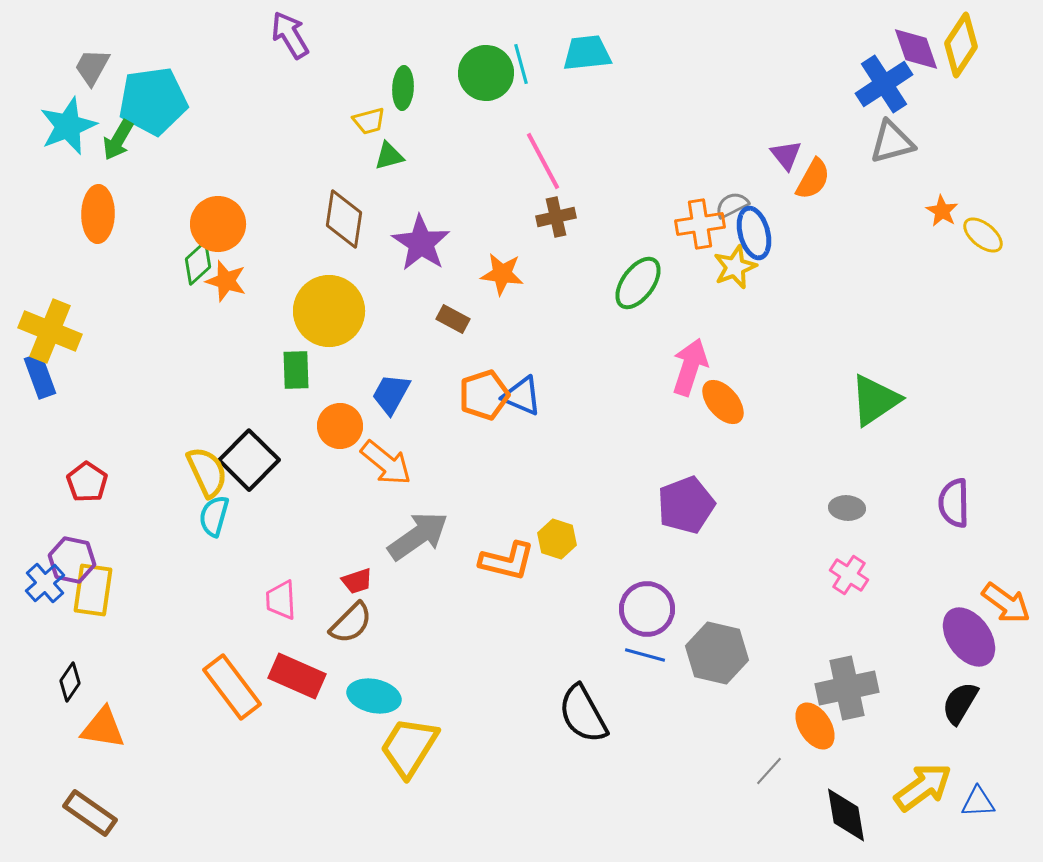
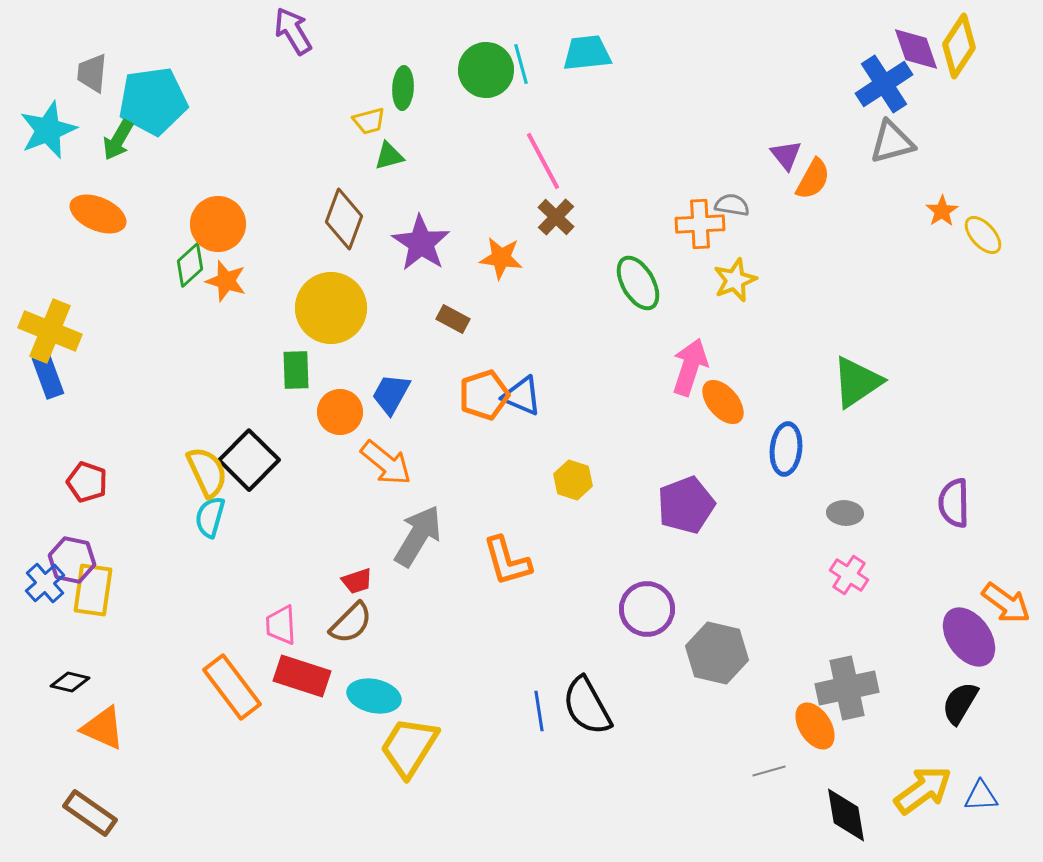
purple arrow at (290, 35): moved 3 px right, 4 px up
yellow diamond at (961, 45): moved 2 px left, 1 px down
gray trapezoid at (92, 67): moved 6 px down; rotated 24 degrees counterclockwise
green circle at (486, 73): moved 3 px up
cyan star at (68, 126): moved 20 px left, 4 px down
gray semicircle at (732, 205): rotated 36 degrees clockwise
orange star at (942, 211): rotated 8 degrees clockwise
orange ellipse at (98, 214): rotated 68 degrees counterclockwise
brown cross at (556, 217): rotated 33 degrees counterclockwise
brown diamond at (344, 219): rotated 12 degrees clockwise
orange cross at (700, 224): rotated 6 degrees clockwise
blue ellipse at (754, 233): moved 32 px right, 216 px down; rotated 21 degrees clockwise
yellow ellipse at (983, 235): rotated 9 degrees clockwise
green diamond at (198, 263): moved 8 px left, 2 px down
yellow star at (735, 267): moved 13 px down
orange star at (502, 274): moved 1 px left, 16 px up
green ellipse at (638, 283): rotated 66 degrees counterclockwise
yellow circle at (329, 311): moved 2 px right, 3 px up
blue rectangle at (40, 376): moved 8 px right
green triangle at (875, 400): moved 18 px left, 18 px up
orange circle at (340, 426): moved 14 px up
red pentagon at (87, 482): rotated 15 degrees counterclockwise
gray ellipse at (847, 508): moved 2 px left, 5 px down
cyan semicircle at (214, 516): moved 4 px left, 1 px down
gray arrow at (418, 536): rotated 24 degrees counterclockwise
yellow hexagon at (557, 539): moved 16 px right, 59 px up
orange L-shape at (507, 561): rotated 60 degrees clockwise
pink trapezoid at (281, 600): moved 25 px down
blue line at (645, 655): moved 106 px left, 56 px down; rotated 66 degrees clockwise
red rectangle at (297, 676): moved 5 px right; rotated 6 degrees counterclockwise
black diamond at (70, 682): rotated 69 degrees clockwise
black semicircle at (583, 714): moved 4 px right, 8 px up
orange triangle at (103, 728): rotated 15 degrees clockwise
gray line at (769, 771): rotated 32 degrees clockwise
yellow arrow at (923, 787): moved 3 px down
blue triangle at (978, 802): moved 3 px right, 6 px up
